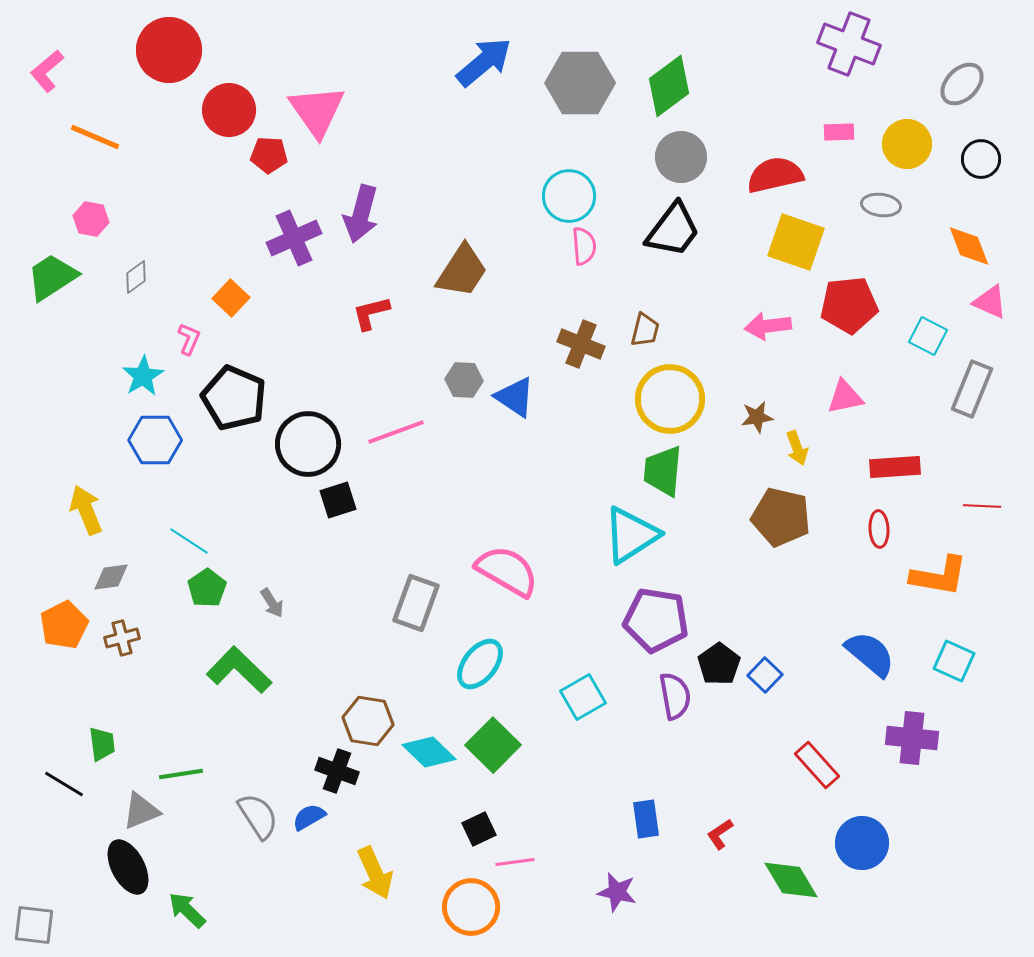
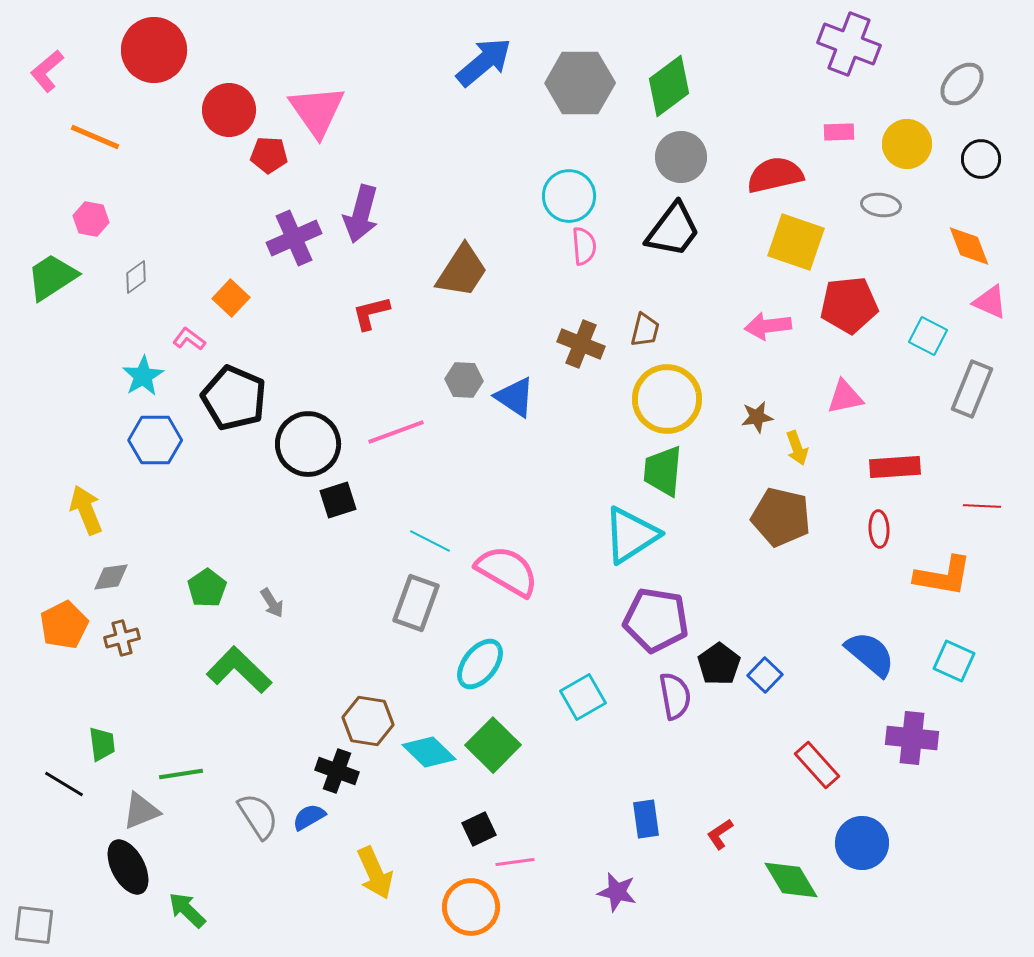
red circle at (169, 50): moved 15 px left
pink L-shape at (189, 339): rotated 76 degrees counterclockwise
yellow circle at (670, 399): moved 3 px left
cyan line at (189, 541): moved 241 px right; rotated 6 degrees counterclockwise
orange L-shape at (939, 576): moved 4 px right
